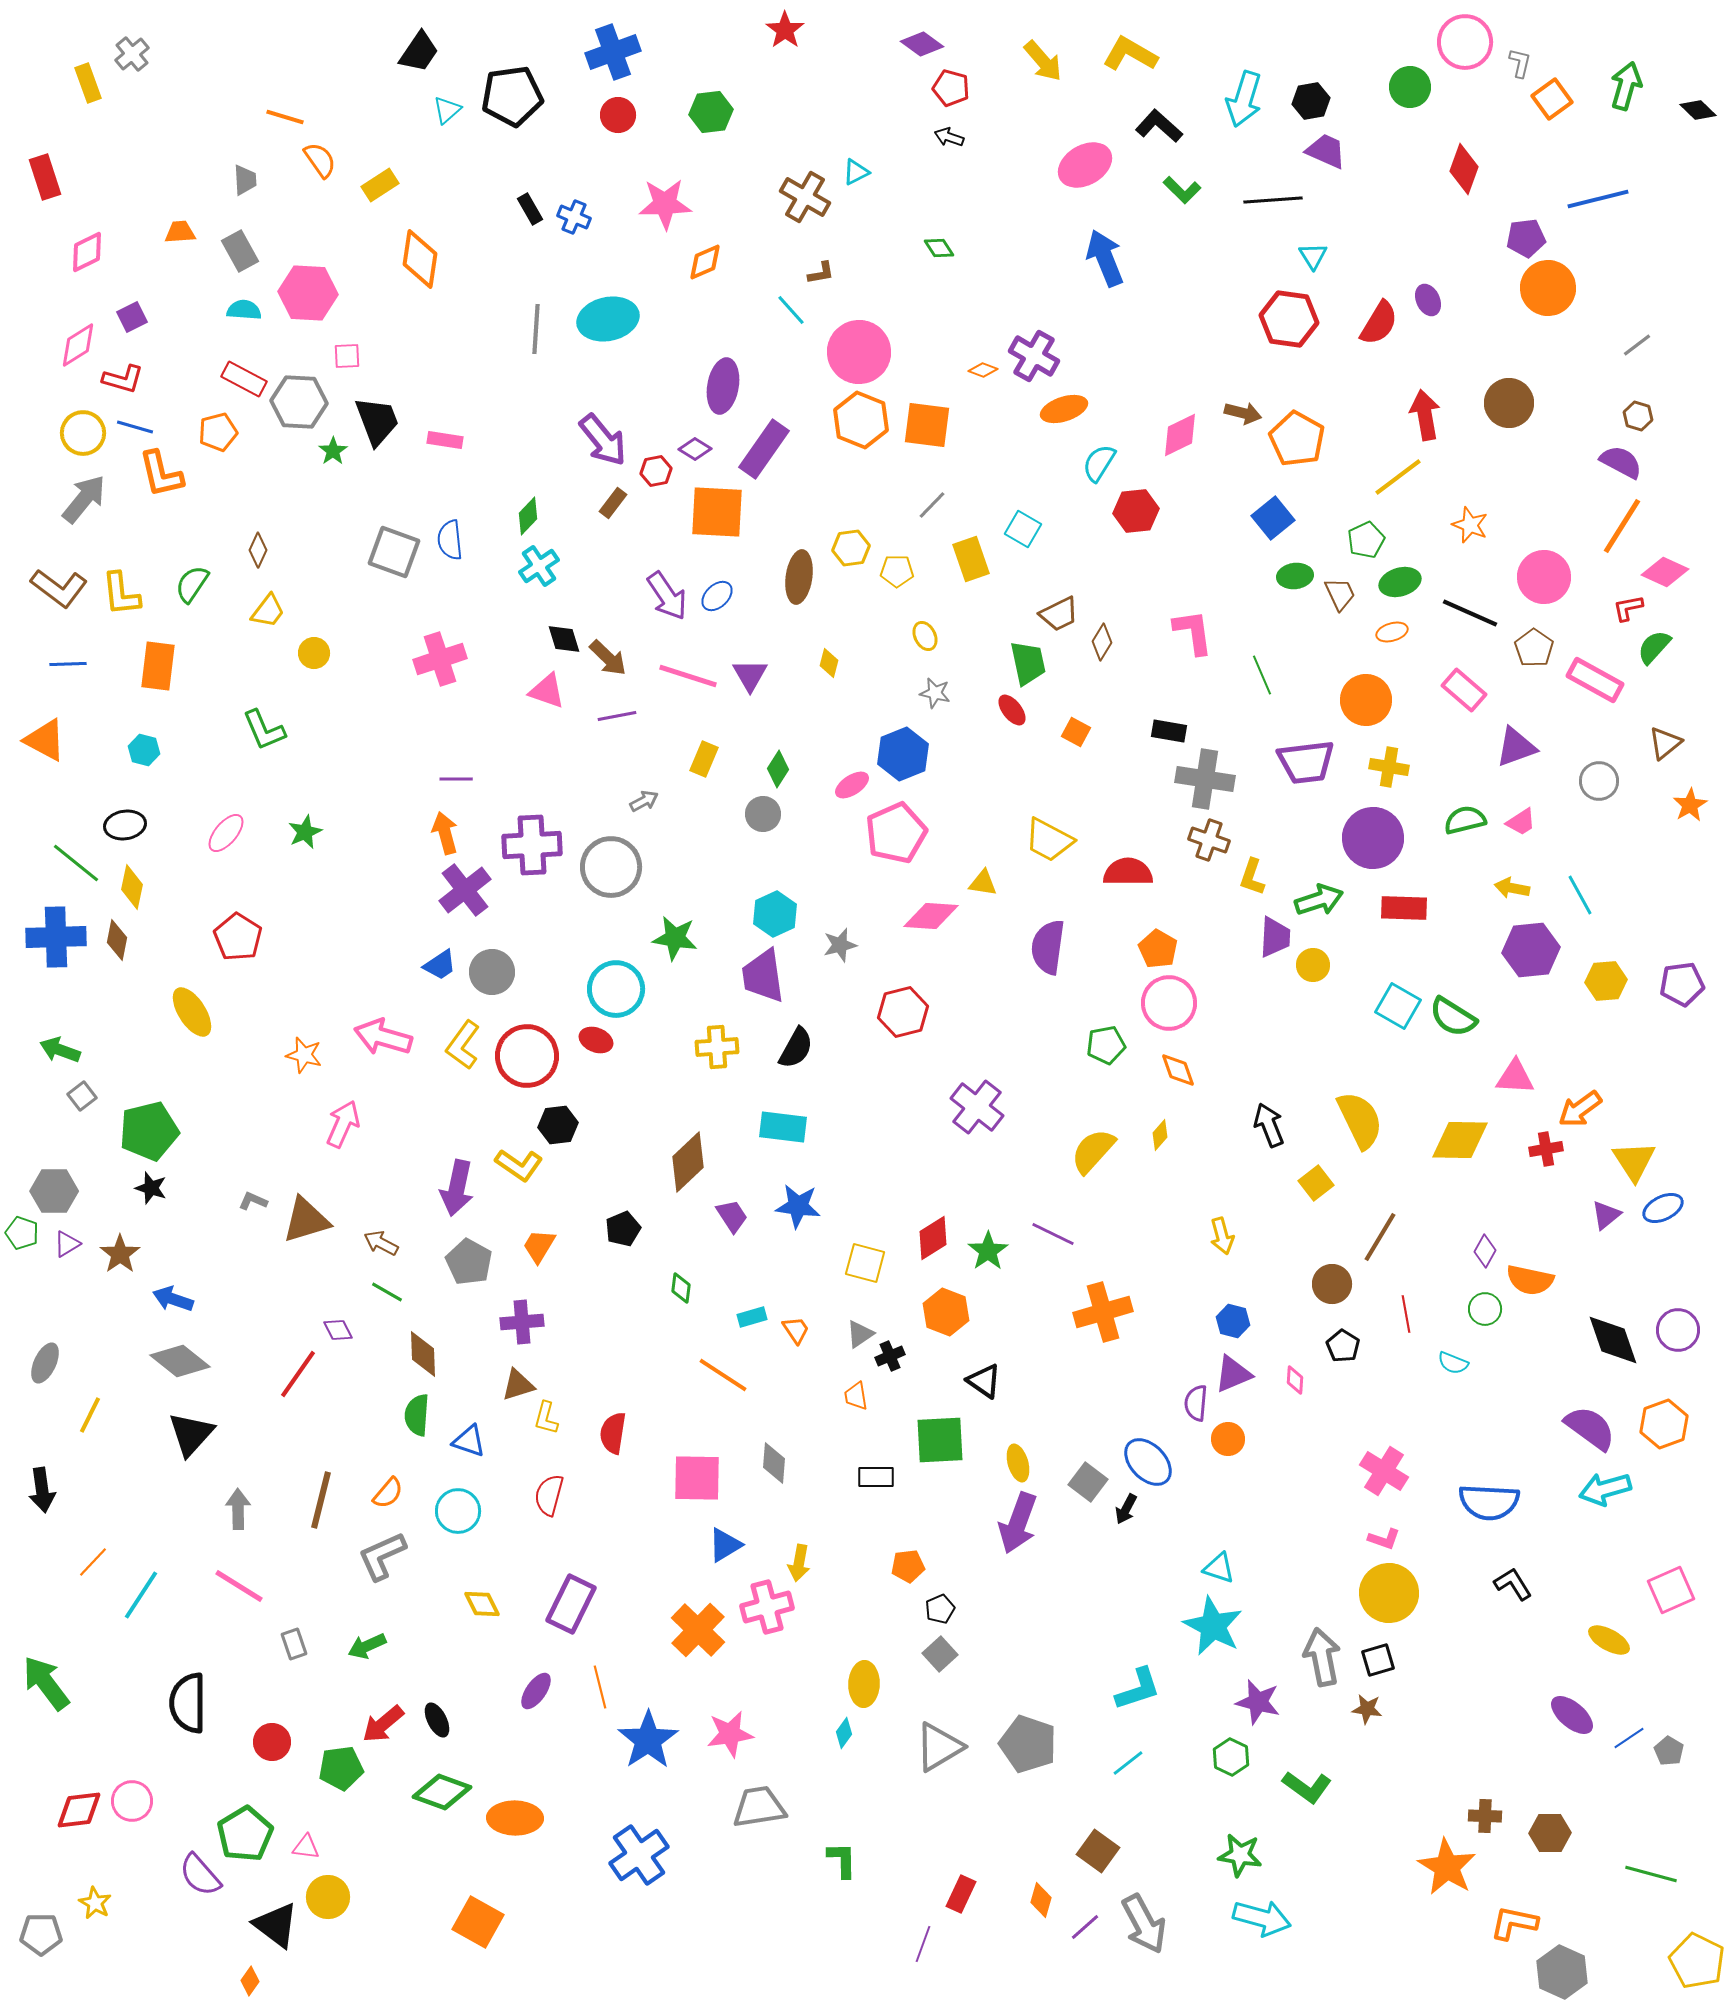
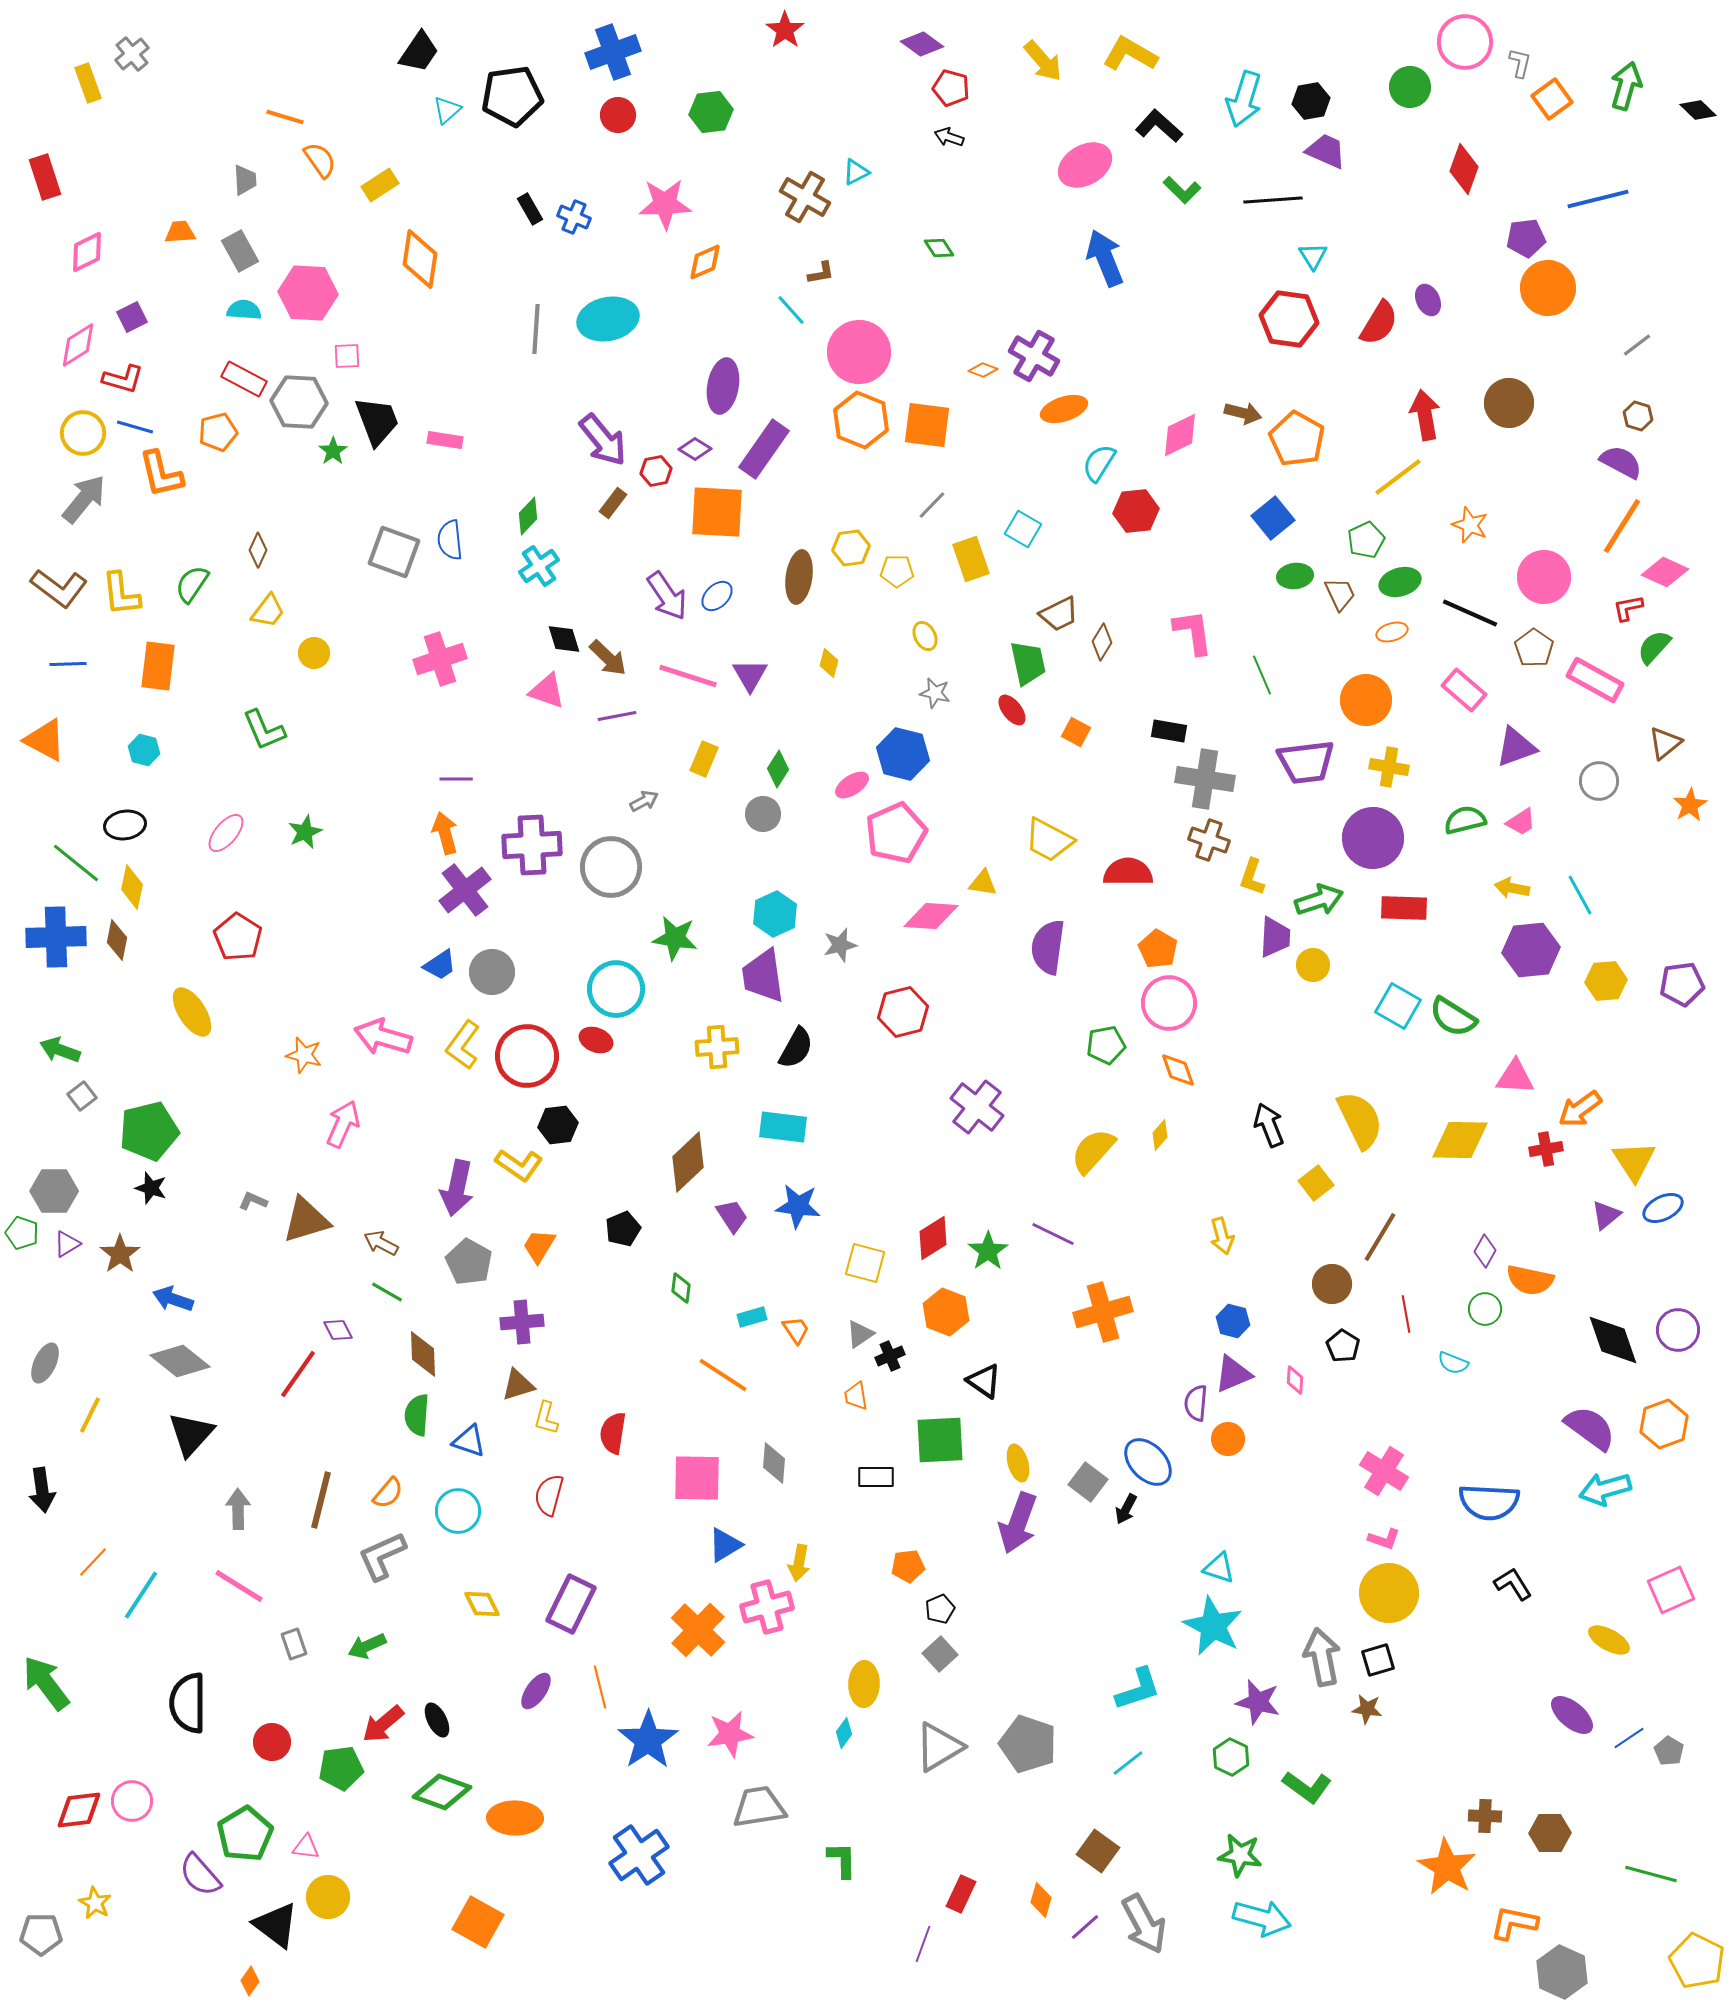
blue hexagon at (903, 754): rotated 24 degrees counterclockwise
